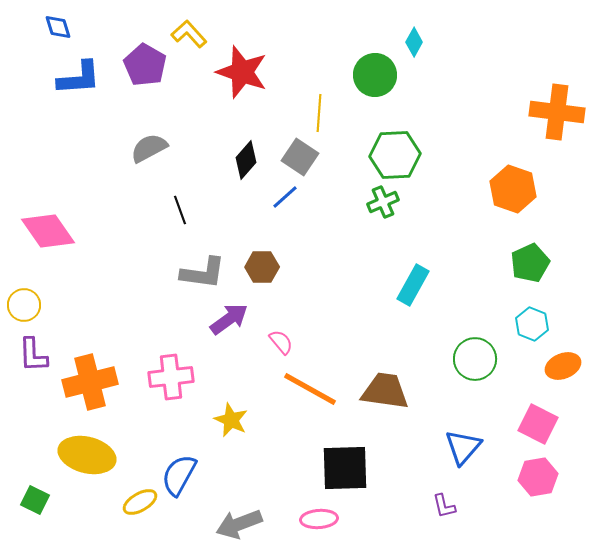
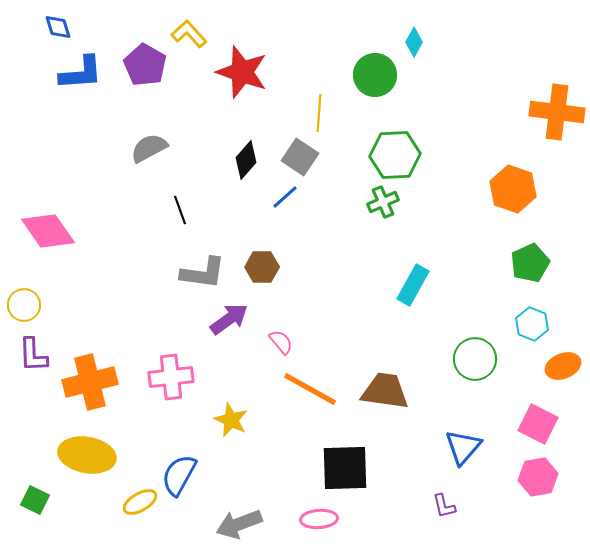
blue L-shape at (79, 78): moved 2 px right, 5 px up
yellow ellipse at (87, 455): rotated 4 degrees counterclockwise
